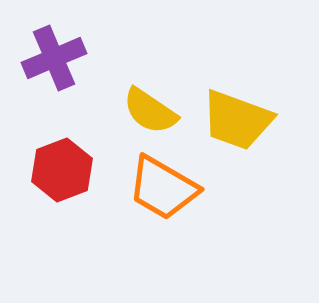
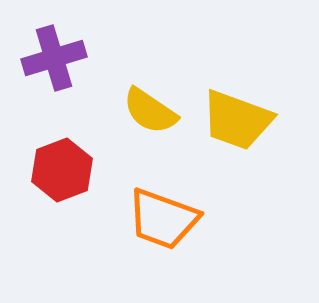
purple cross: rotated 6 degrees clockwise
orange trapezoid: moved 31 px down; rotated 10 degrees counterclockwise
